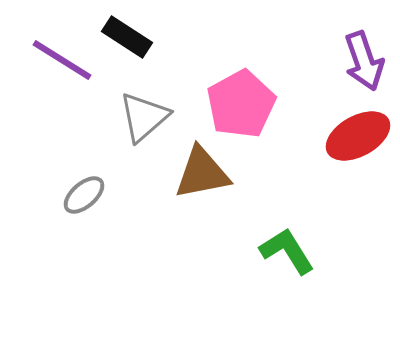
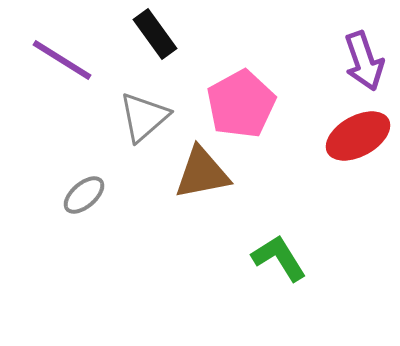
black rectangle: moved 28 px right, 3 px up; rotated 21 degrees clockwise
green L-shape: moved 8 px left, 7 px down
